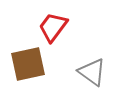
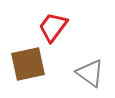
gray triangle: moved 2 px left, 1 px down
